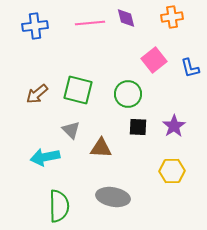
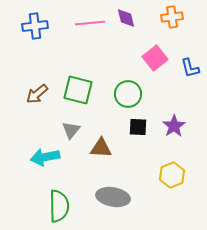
pink square: moved 1 px right, 2 px up
gray triangle: rotated 24 degrees clockwise
yellow hexagon: moved 4 px down; rotated 20 degrees counterclockwise
